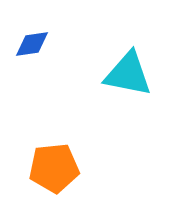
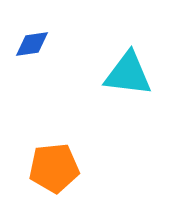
cyan triangle: rotated 4 degrees counterclockwise
